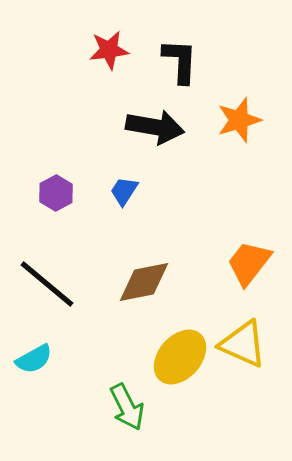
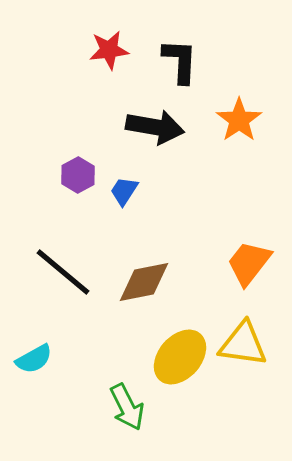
orange star: rotated 18 degrees counterclockwise
purple hexagon: moved 22 px right, 18 px up
black line: moved 16 px right, 12 px up
yellow triangle: rotated 16 degrees counterclockwise
